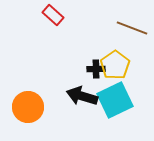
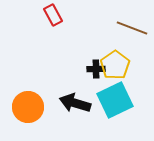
red rectangle: rotated 20 degrees clockwise
black arrow: moved 7 px left, 7 px down
